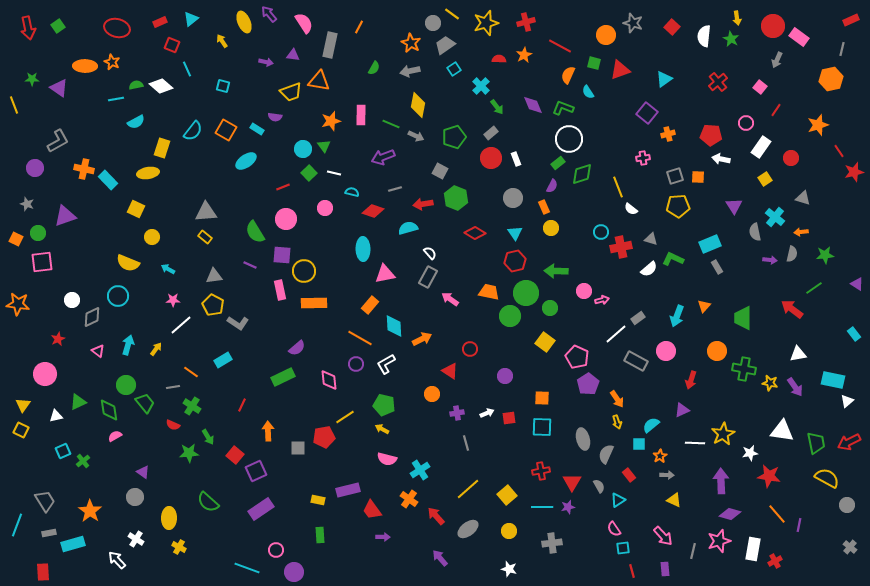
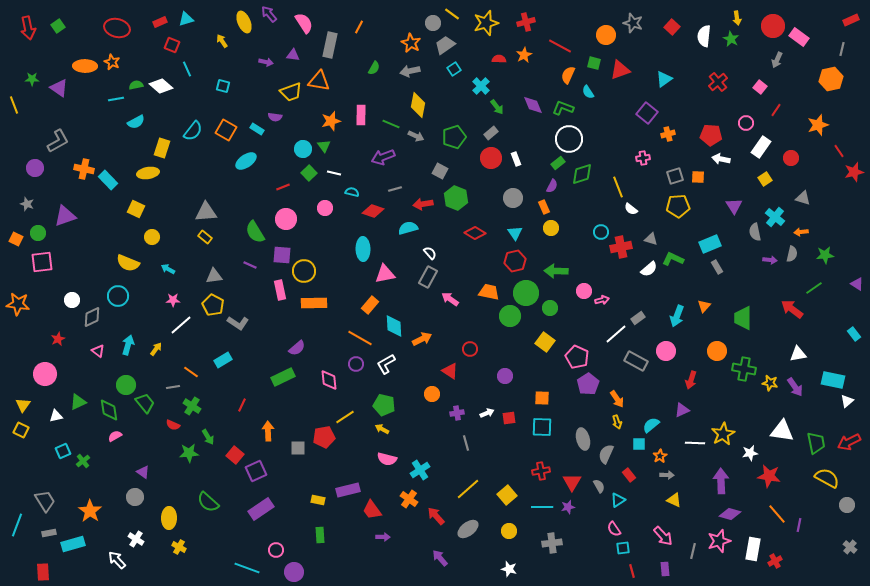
cyan triangle at (191, 19): moved 5 px left; rotated 21 degrees clockwise
